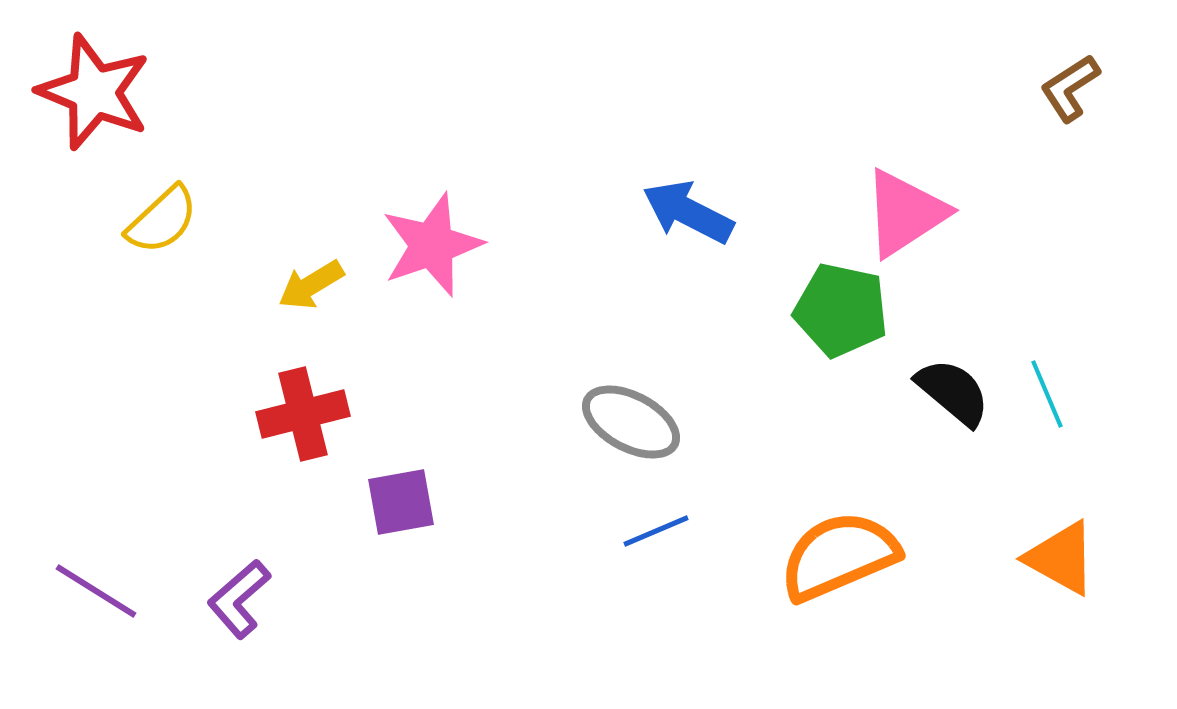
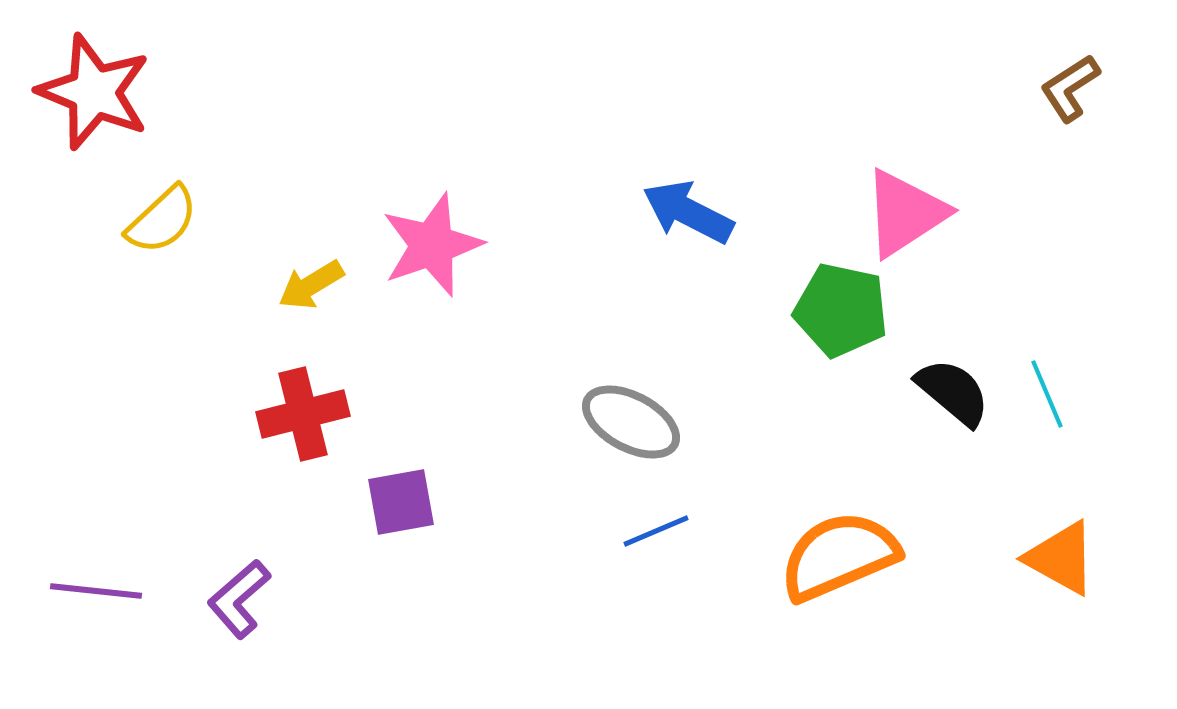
purple line: rotated 26 degrees counterclockwise
